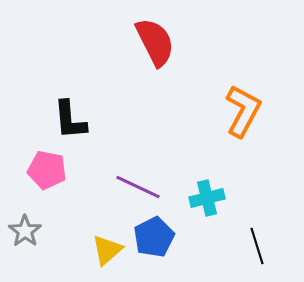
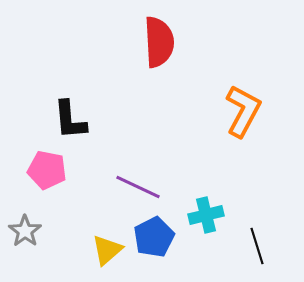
red semicircle: moved 4 px right; rotated 24 degrees clockwise
cyan cross: moved 1 px left, 17 px down
